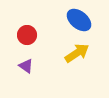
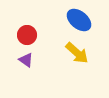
yellow arrow: rotated 75 degrees clockwise
purple triangle: moved 6 px up
